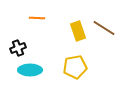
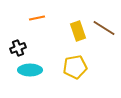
orange line: rotated 14 degrees counterclockwise
